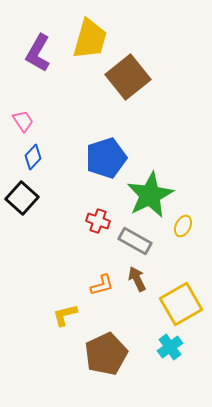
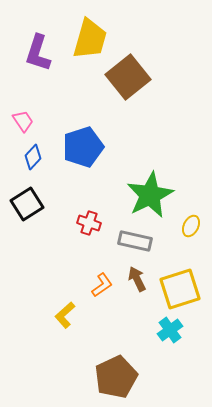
purple L-shape: rotated 12 degrees counterclockwise
blue pentagon: moved 23 px left, 11 px up
black square: moved 5 px right, 6 px down; rotated 16 degrees clockwise
red cross: moved 9 px left, 2 px down
yellow ellipse: moved 8 px right
gray rectangle: rotated 16 degrees counterclockwise
orange L-shape: rotated 20 degrees counterclockwise
yellow square: moved 1 px left, 15 px up; rotated 12 degrees clockwise
yellow L-shape: rotated 28 degrees counterclockwise
cyan cross: moved 17 px up
brown pentagon: moved 10 px right, 23 px down
